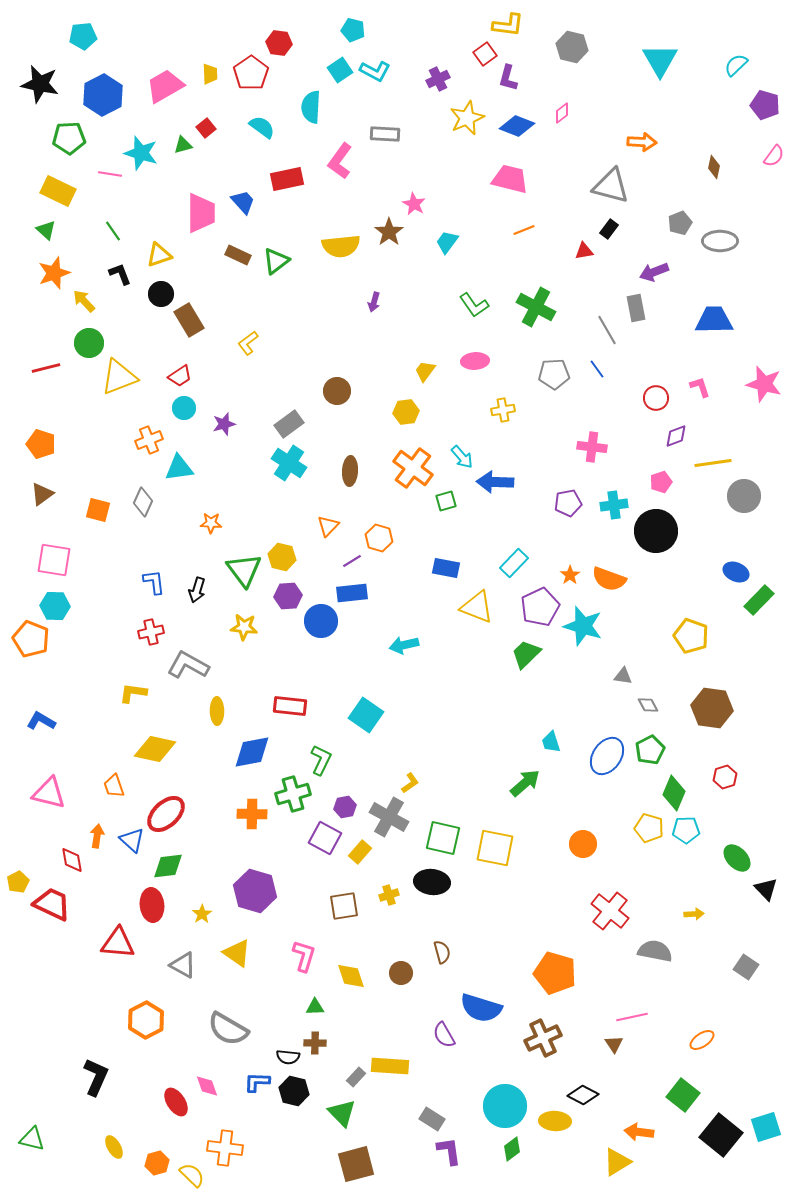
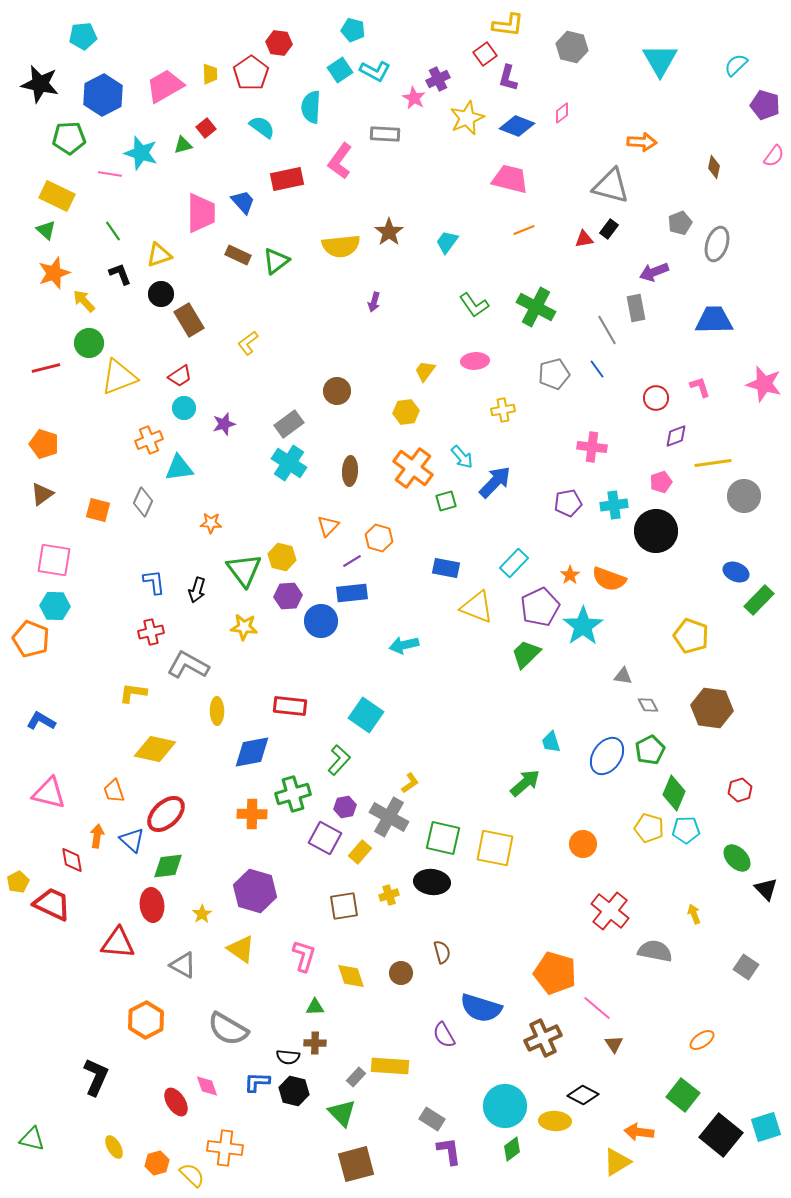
yellow rectangle at (58, 191): moved 1 px left, 5 px down
pink star at (414, 204): moved 106 px up
gray ellipse at (720, 241): moved 3 px left, 3 px down; rotated 72 degrees counterclockwise
red triangle at (584, 251): moved 12 px up
gray pentagon at (554, 374): rotated 12 degrees counterclockwise
orange pentagon at (41, 444): moved 3 px right
blue arrow at (495, 482): rotated 132 degrees clockwise
cyan star at (583, 626): rotated 21 degrees clockwise
green L-shape at (321, 760): moved 18 px right; rotated 16 degrees clockwise
red hexagon at (725, 777): moved 15 px right, 13 px down
orange trapezoid at (114, 786): moved 5 px down
yellow arrow at (694, 914): rotated 108 degrees counterclockwise
yellow triangle at (237, 953): moved 4 px right, 4 px up
pink line at (632, 1017): moved 35 px left, 9 px up; rotated 52 degrees clockwise
